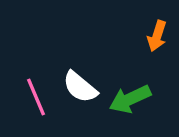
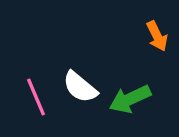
orange arrow: rotated 44 degrees counterclockwise
